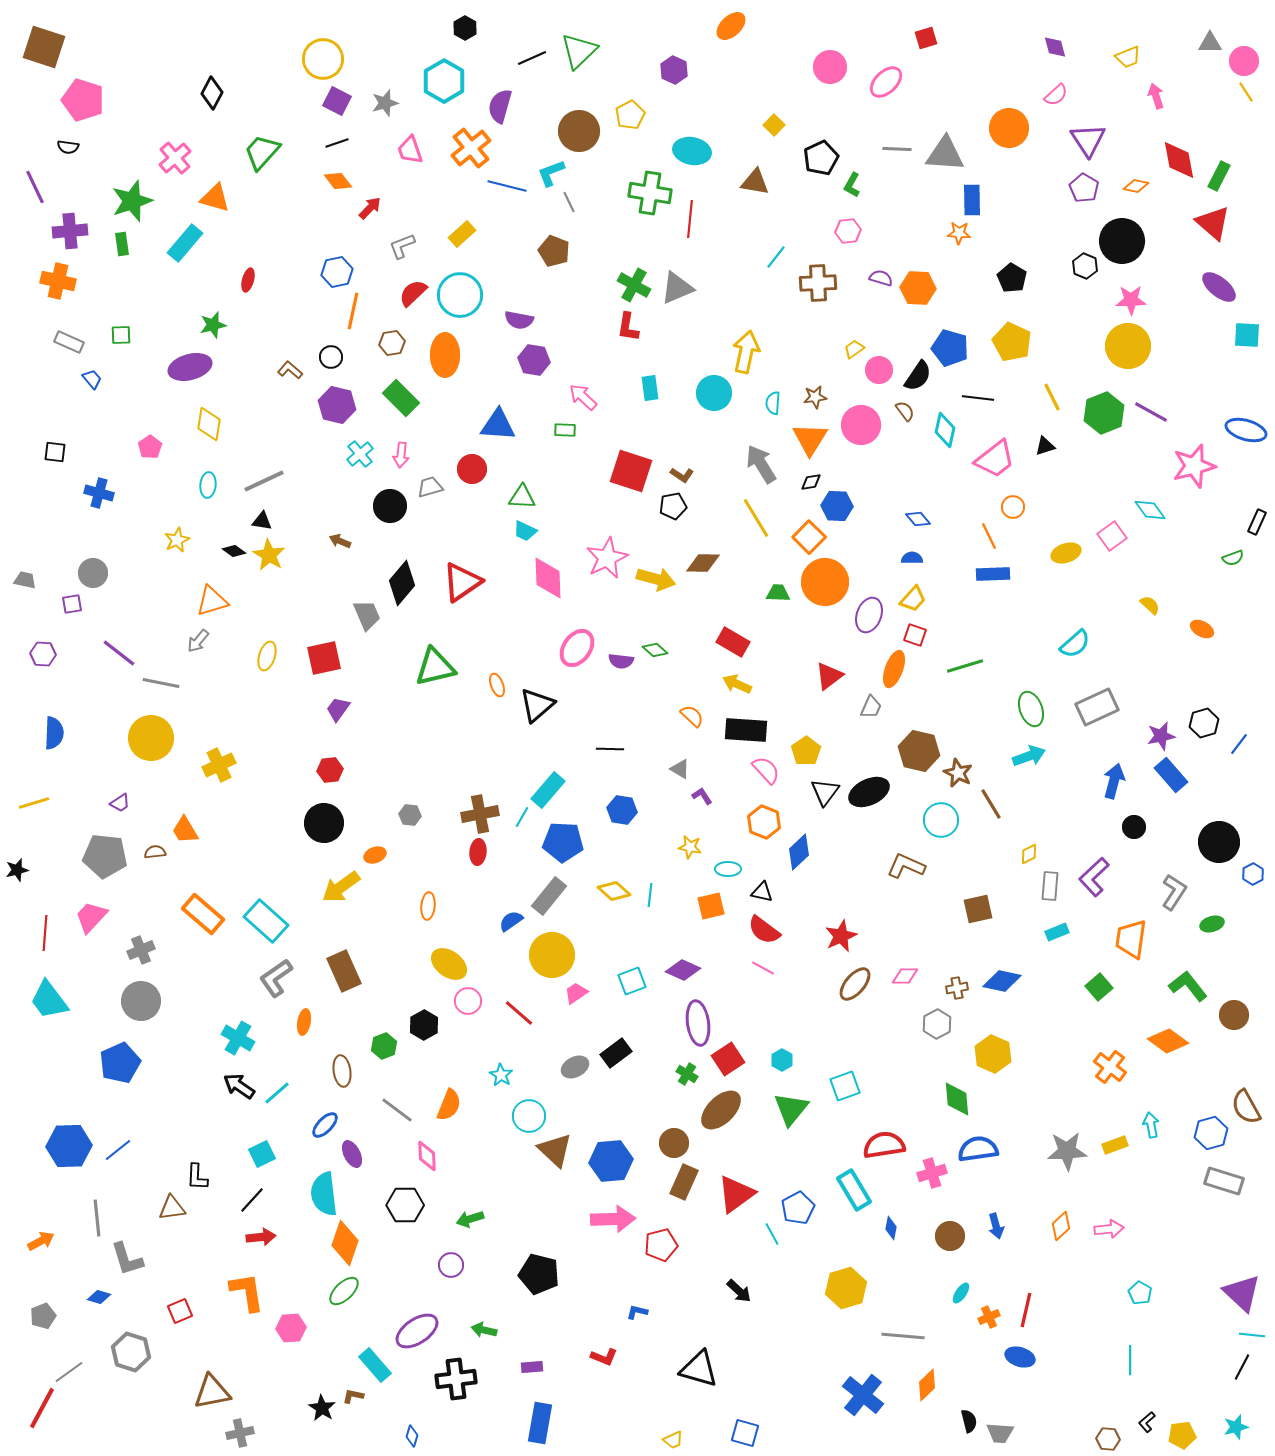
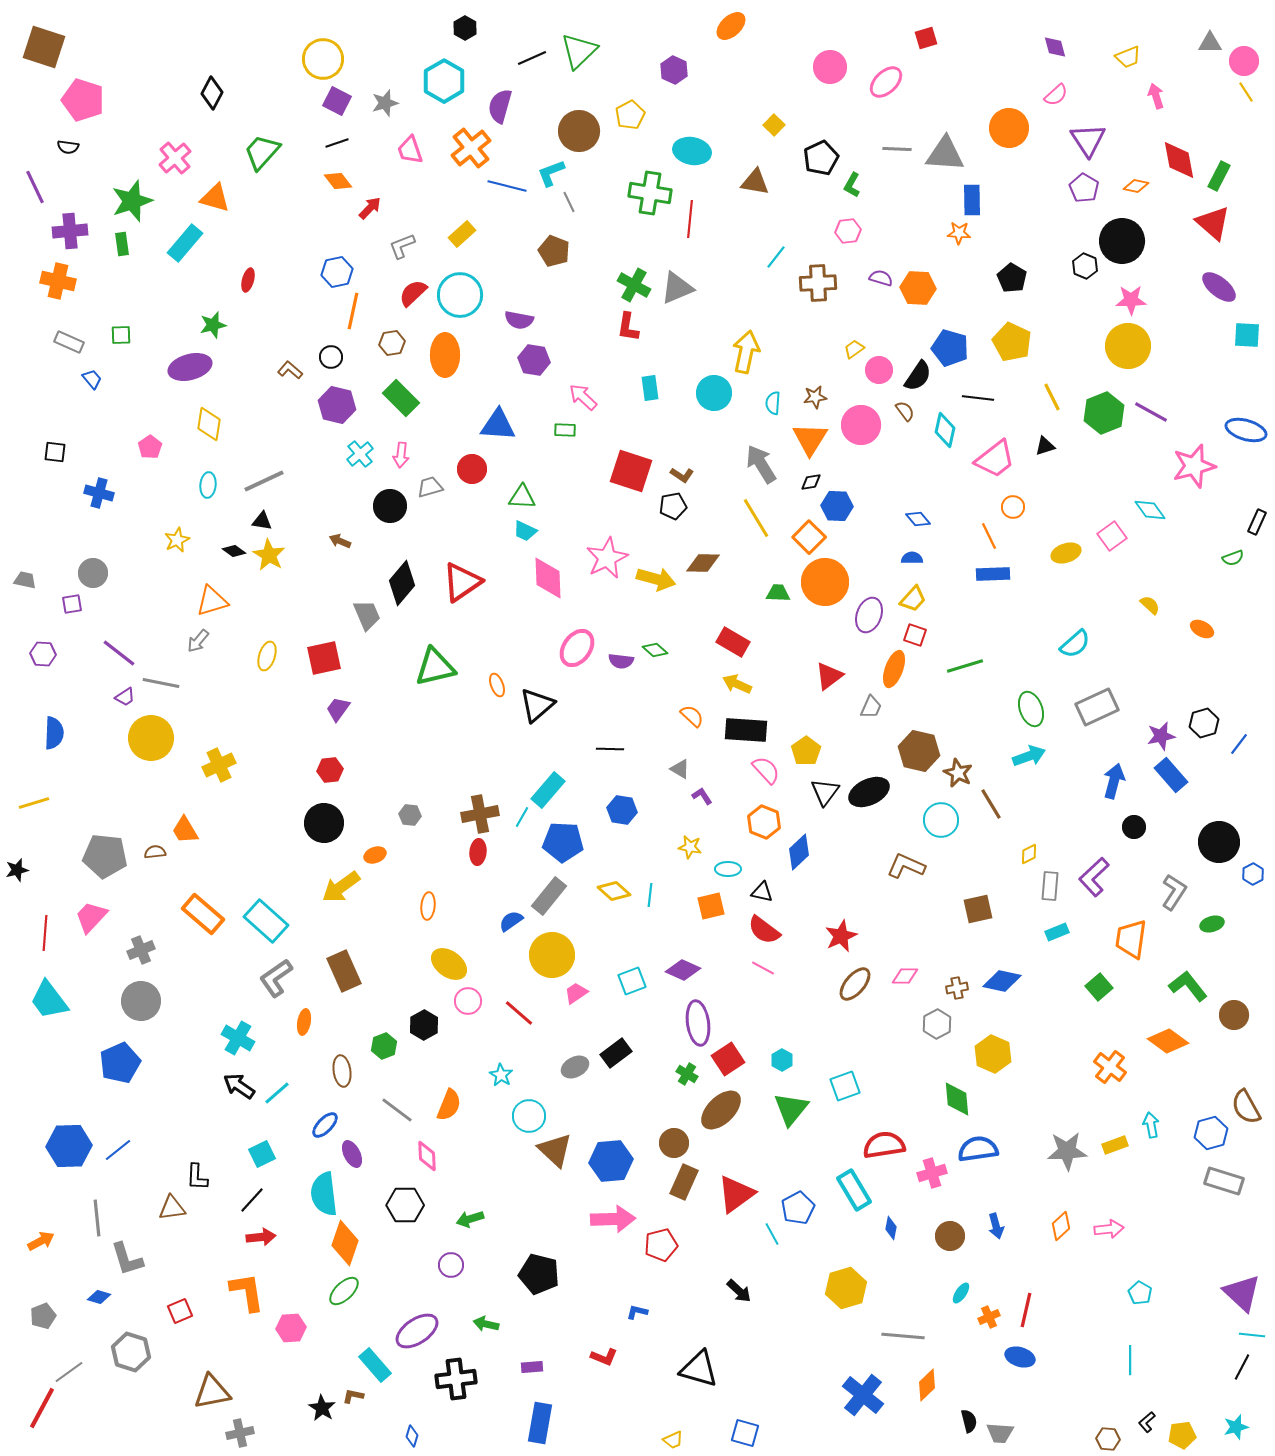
purple trapezoid at (120, 803): moved 5 px right, 106 px up
green arrow at (484, 1330): moved 2 px right, 6 px up
